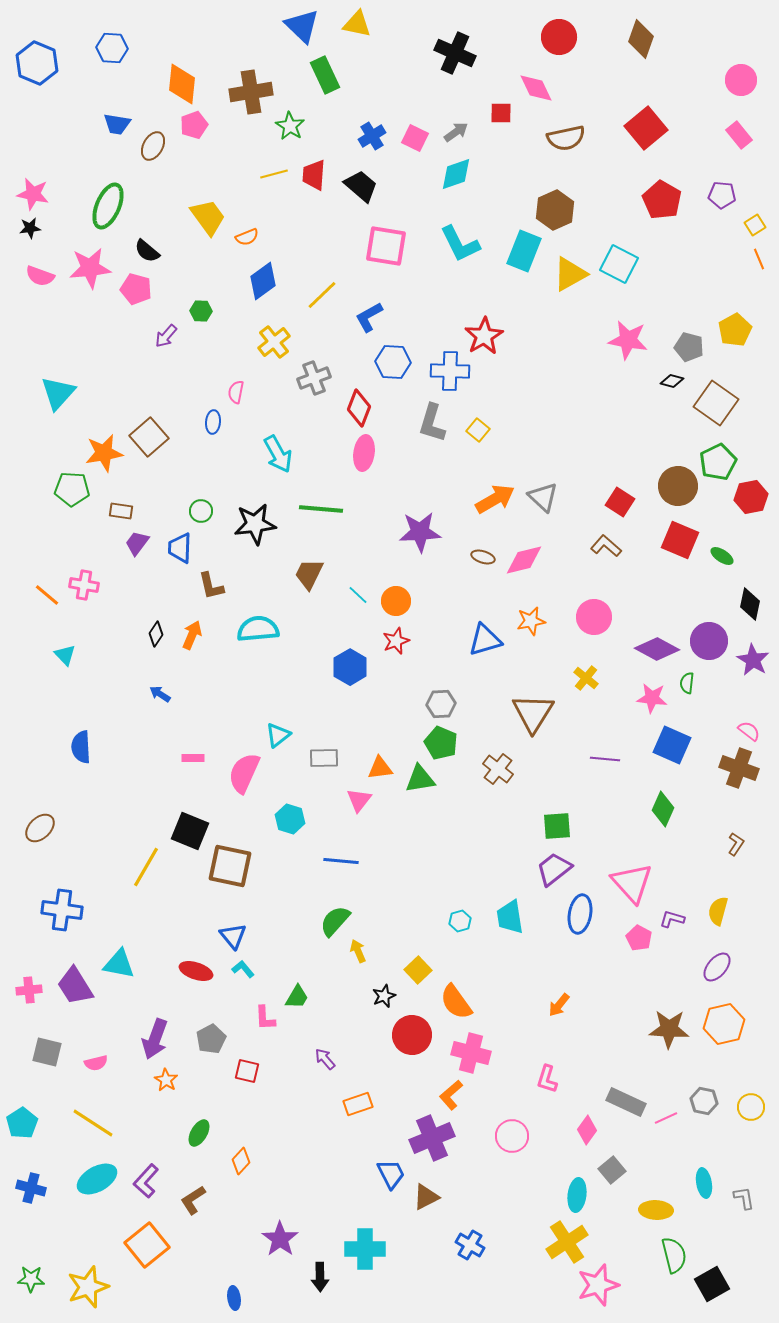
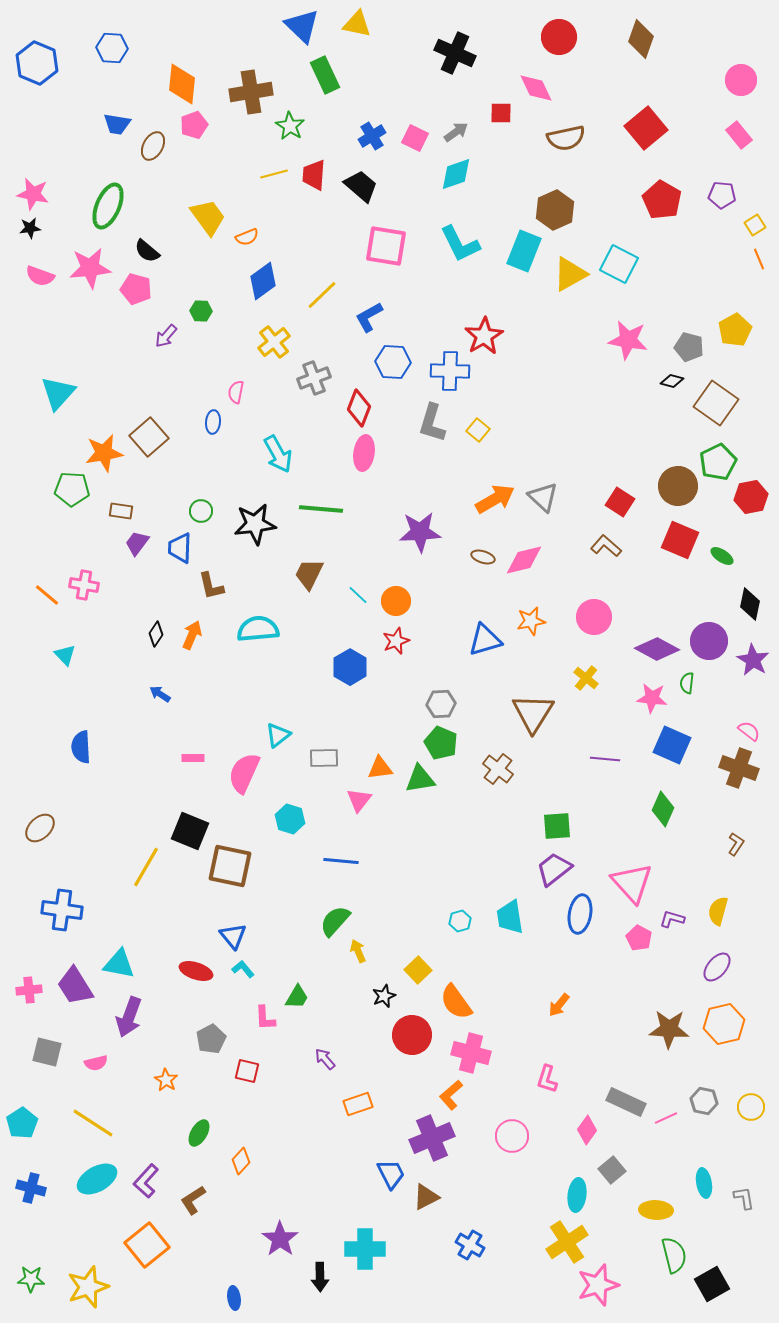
purple arrow at (155, 1039): moved 26 px left, 22 px up
